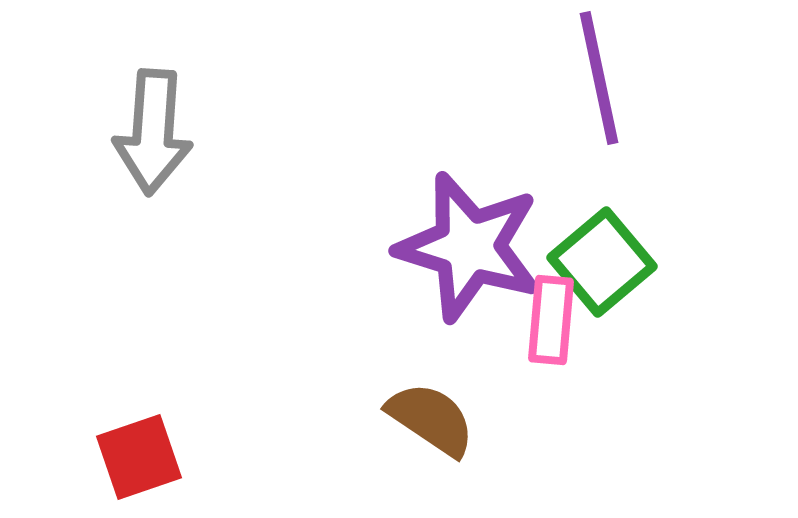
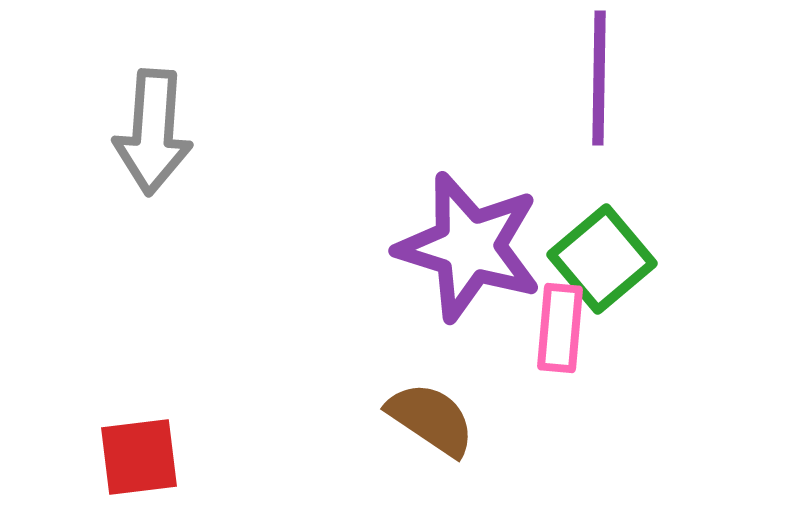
purple line: rotated 13 degrees clockwise
green square: moved 3 px up
pink rectangle: moved 9 px right, 8 px down
red square: rotated 12 degrees clockwise
